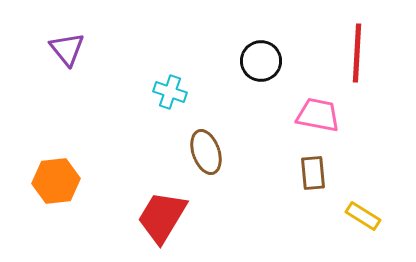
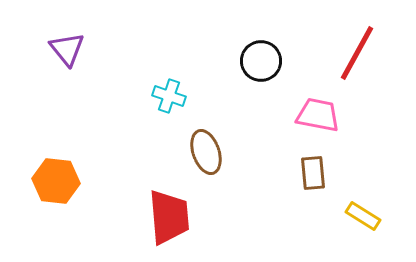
red line: rotated 26 degrees clockwise
cyan cross: moved 1 px left, 4 px down
orange hexagon: rotated 12 degrees clockwise
red trapezoid: moved 7 px right; rotated 144 degrees clockwise
